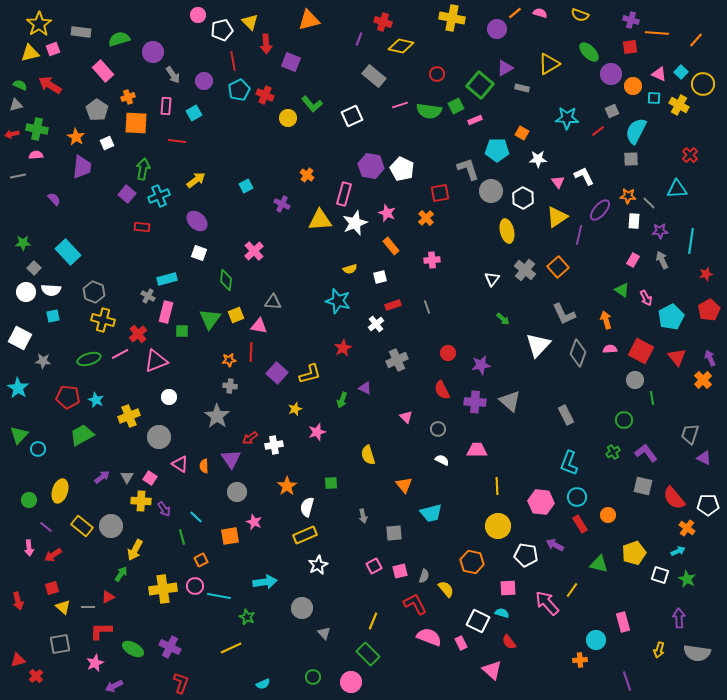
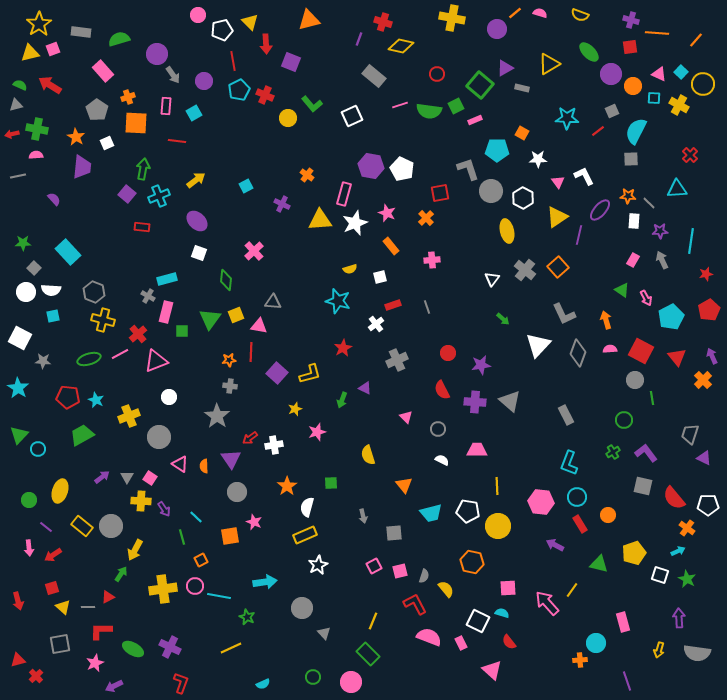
purple circle at (153, 52): moved 4 px right, 2 px down
purple arrow at (710, 358): moved 2 px right, 2 px up
white pentagon at (526, 555): moved 58 px left, 44 px up
cyan circle at (596, 640): moved 3 px down
